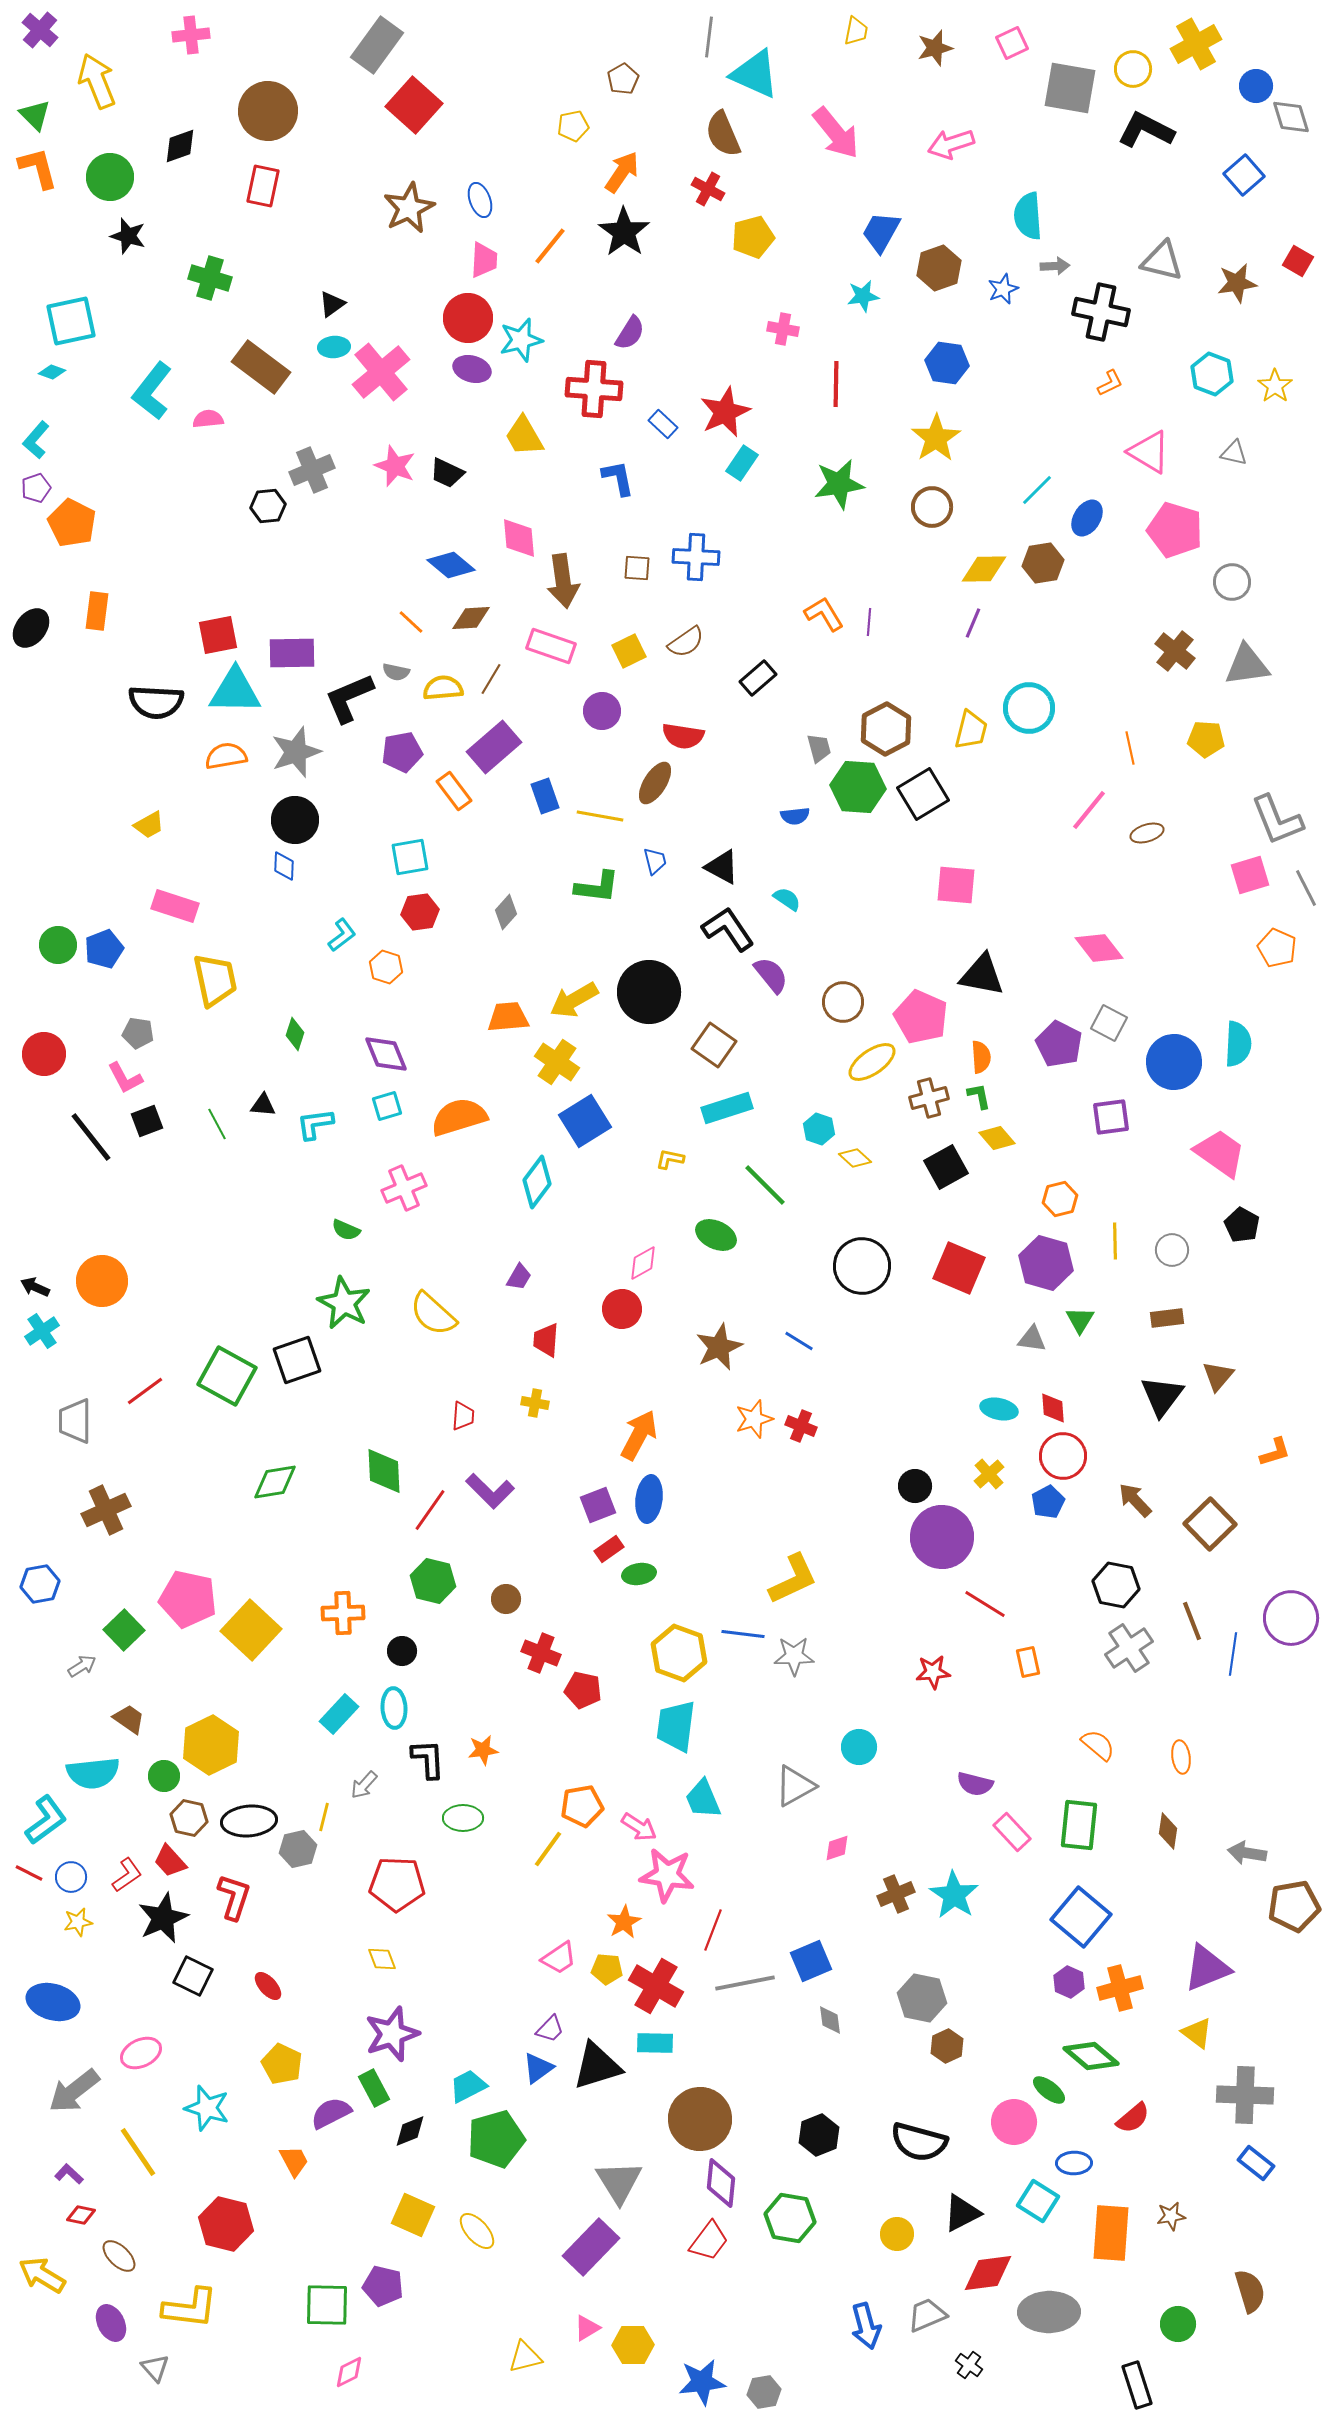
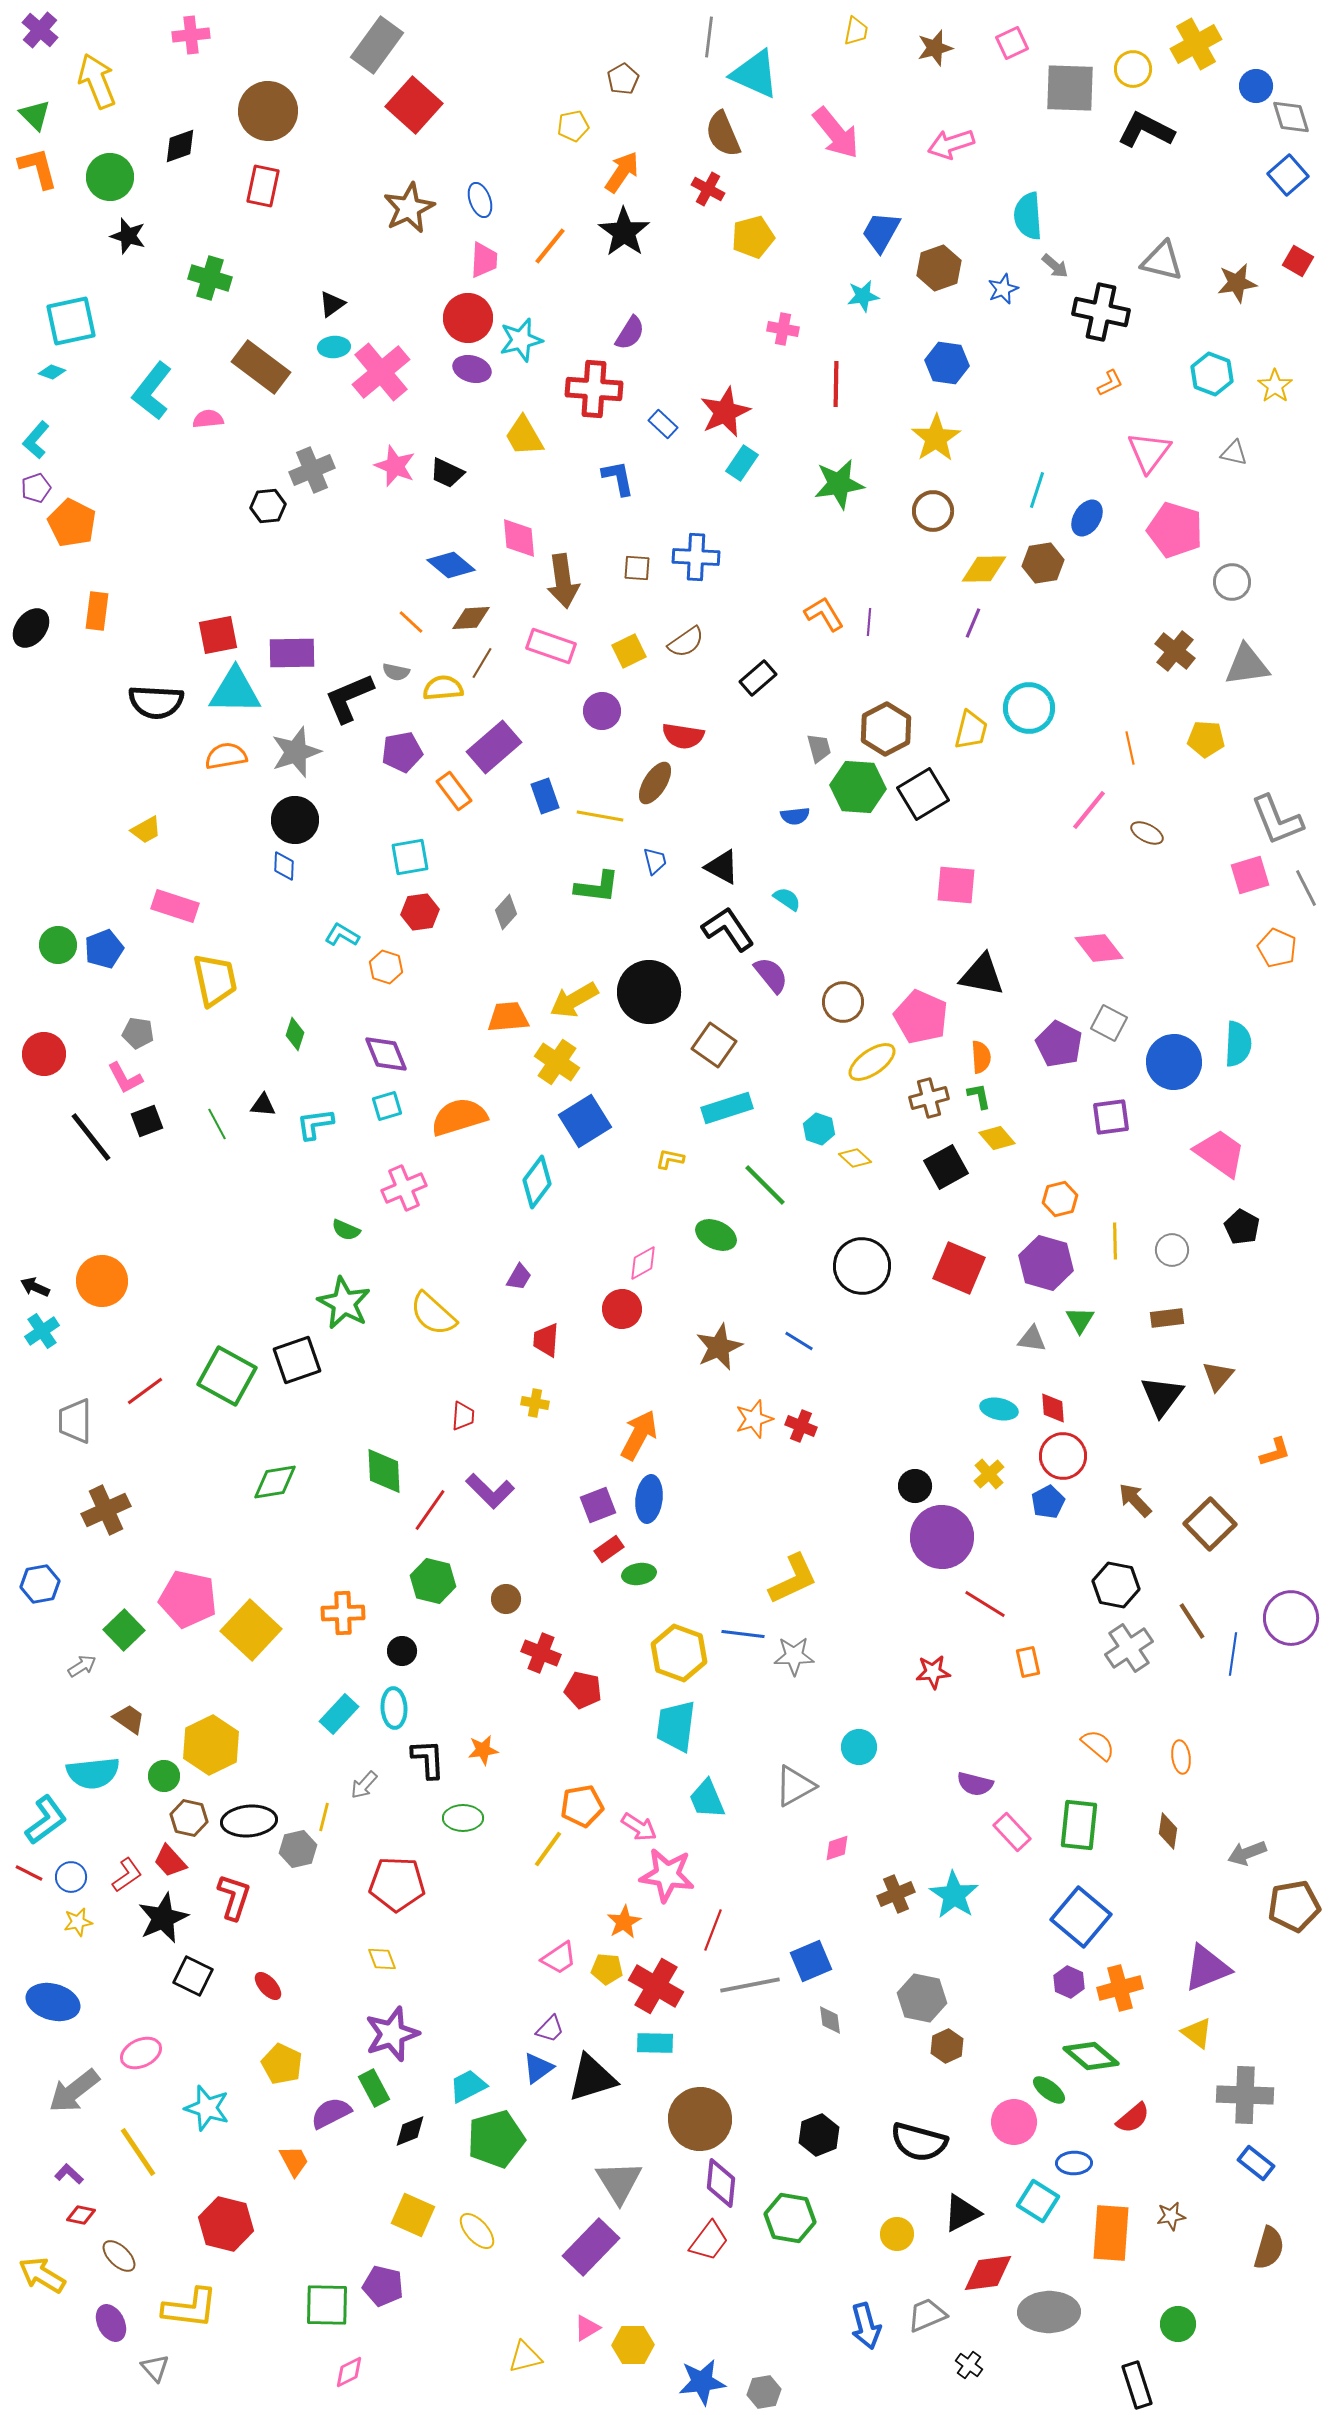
gray square at (1070, 88): rotated 8 degrees counterclockwise
blue square at (1244, 175): moved 44 px right
gray arrow at (1055, 266): rotated 44 degrees clockwise
pink triangle at (1149, 452): rotated 36 degrees clockwise
cyan line at (1037, 490): rotated 27 degrees counterclockwise
brown circle at (932, 507): moved 1 px right, 4 px down
brown line at (491, 679): moved 9 px left, 16 px up
yellow trapezoid at (149, 825): moved 3 px left, 5 px down
brown ellipse at (1147, 833): rotated 44 degrees clockwise
cyan L-shape at (342, 935): rotated 112 degrees counterclockwise
black pentagon at (1242, 1225): moved 2 px down
brown line at (1192, 1621): rotated 12 degrees counterclockwise
cyan trapezoid at (703, 1799): moved 4 px right
gray arrow at (1247, 1853): rotated 30 degrees counterclockwise
gray line at (745, 1983): moved 5 px right, 2 px down
black triangle at (597, 2066): moved 5 px left, 12 px down
brown semicircle at (1250, 2291): moved 19 px right, 43 px up; rotated 33 degrees clockwise
